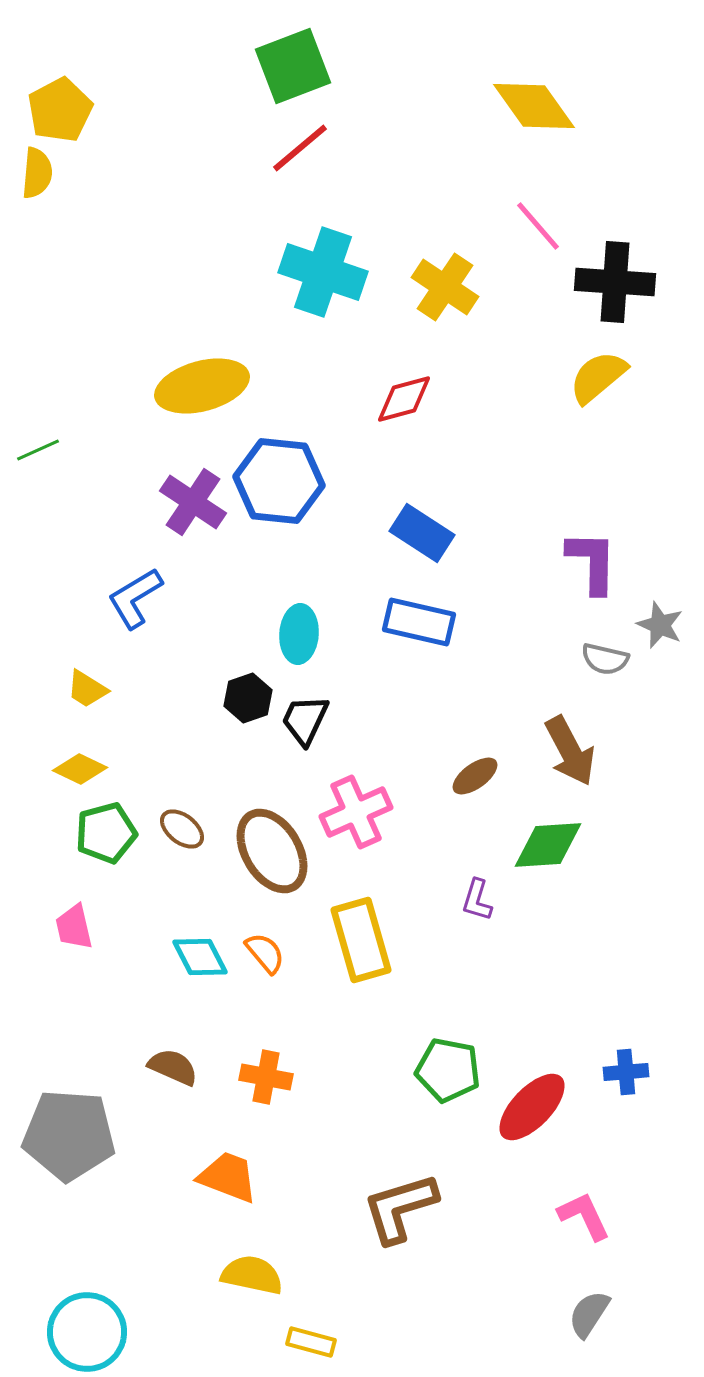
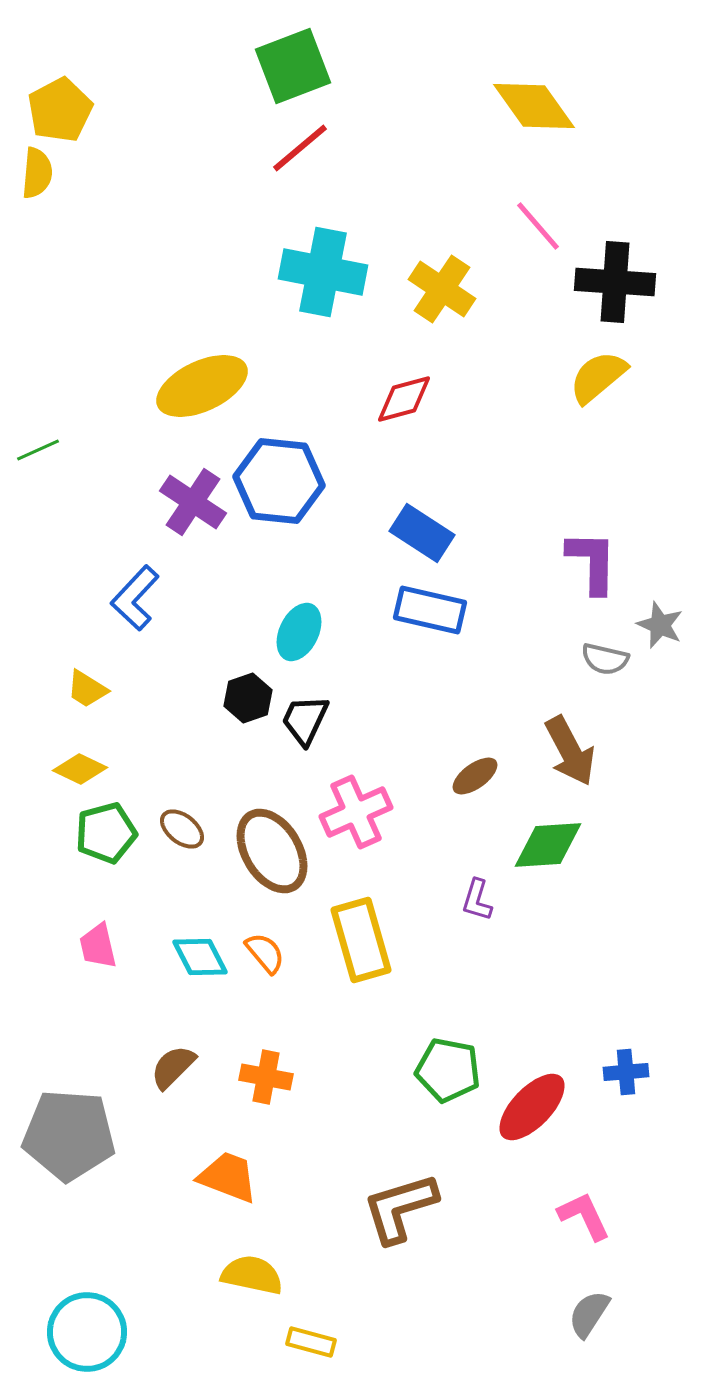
cyan cross at (323, 272): rotated 8 degrees counterclockwise
yellow cross at (445, 287): moved 3 px left, 2 px down
yellow ellipse at (202, 386): rotated 10 degrees counterclockwise
blue L-shape at (135, 598): rotated 16 degrees counterclockwise
blue rectangle at (419, 622): moved 11 px right, 12 px up
cyan ellipse at (299, 634): moved 2 px up; rotated 22 degrees clockwise
pink trapezoid at (74, 927): moved 24 px right, 19 px down
brown semicircle at (173, 1067): rotated 69 degrees counterclockwise
